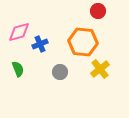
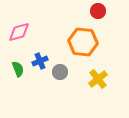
blue cross: moved 17 px down
yellow cross: moved 2 px left, 10 px down
